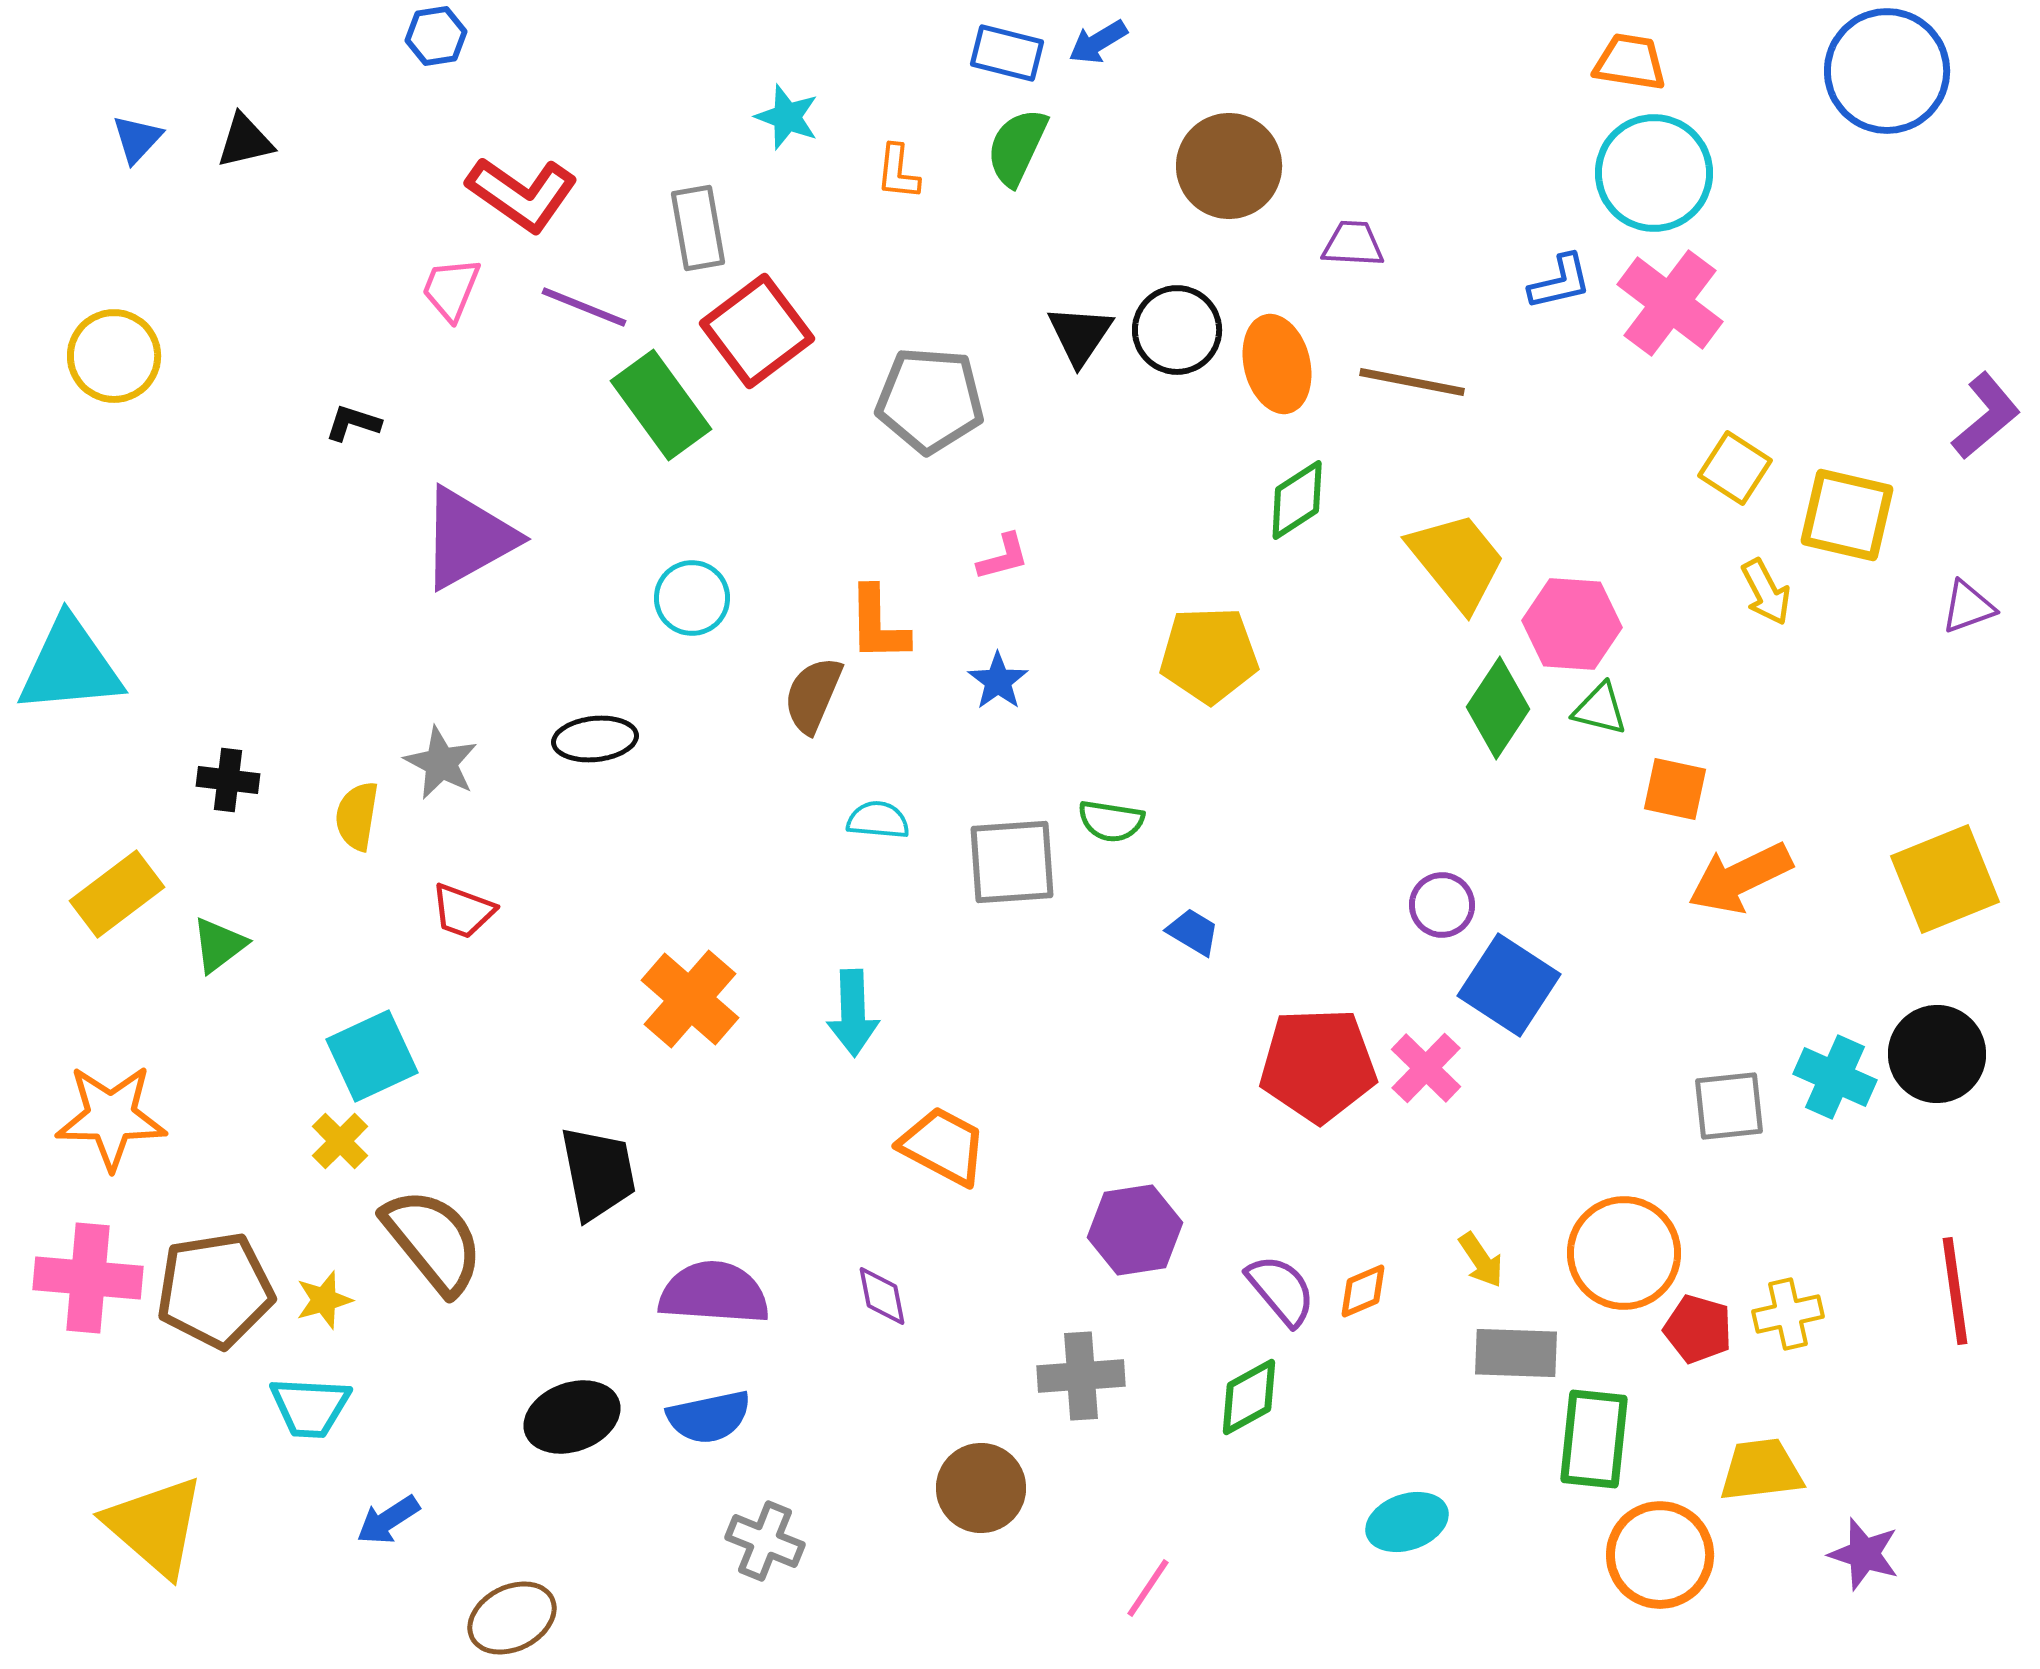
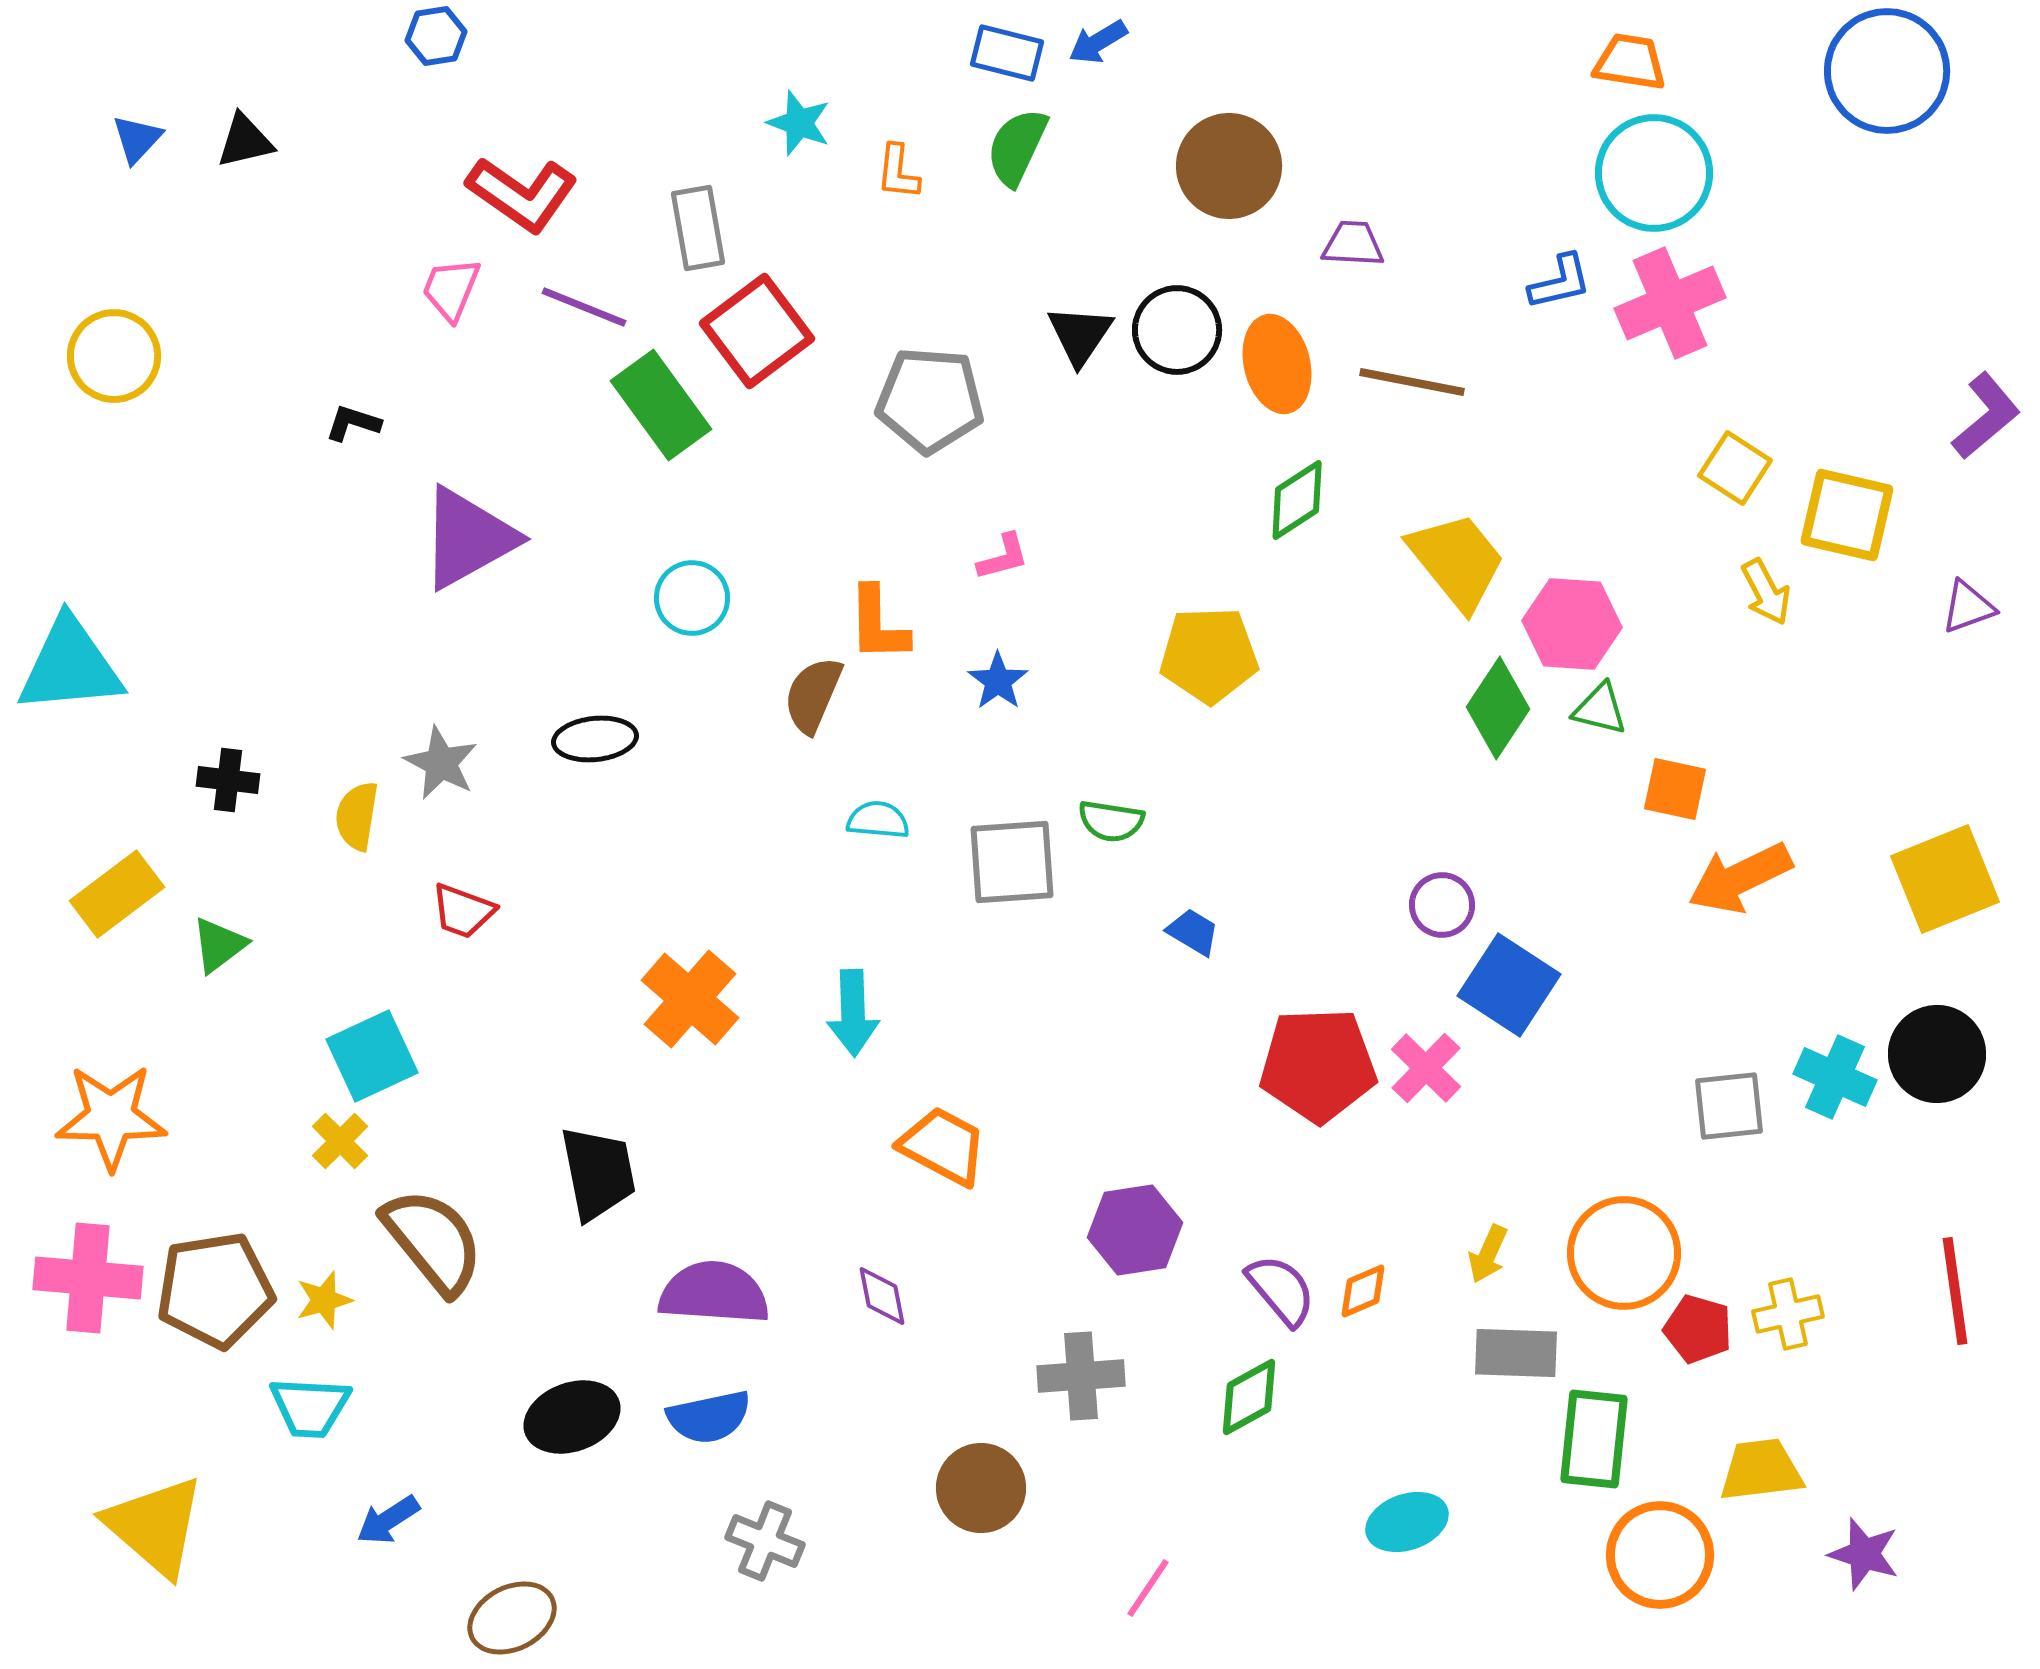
cyan star at (787, 117): moved 12 px right, 6 px down
pink cross at (1670, 303): rotated 30 degrees clockwise
yellow arrow at (1481, 1260): moved 7 px right, 6 px up; rotated 58 degrees clockwise
